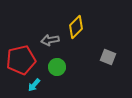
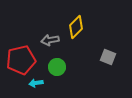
cyan arrow: moved 2 px right, 2 px up; rotated 40 degrees clockwise
